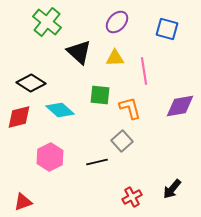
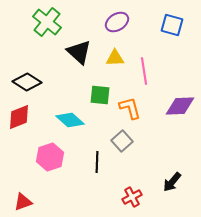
purple ellipse: rotated 15 degrees clockwise
blue square: moved 5 px right, 4 px up
black diamond: moved 4 px left, 1 px up
purple diamond: rotated 8 degrees clockwise
cyan diamond: moved 10 px right, 10 px down
red diamond: rotated 8 degrees counterclockwise
pink hexagon: rotated 8 degrees clockwise
black line: rotated 75 degrees counterclockwise
black arrow: moved 7 px up
